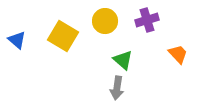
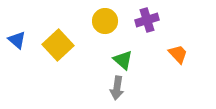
yellow square: moved 5 px left, 9 px down; rotated 16 degrees clockwise
